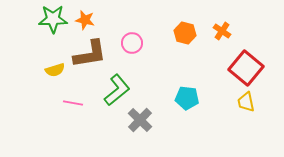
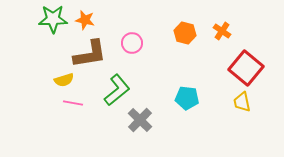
yellow semicircle: moved 9 px right, 10 px down
yellow trapezoid: moved 4 px left
